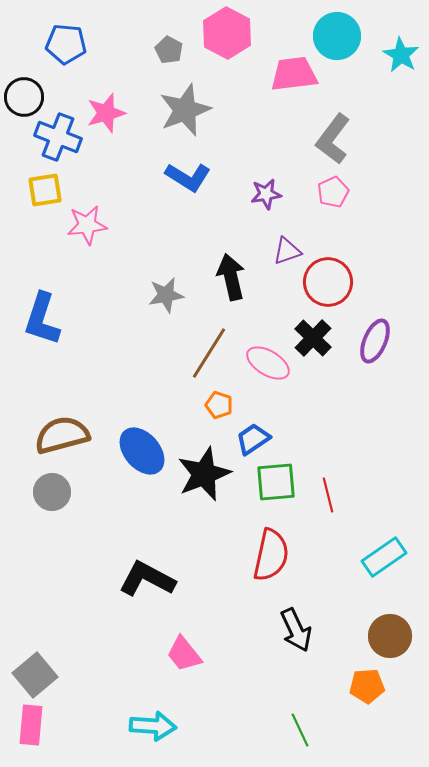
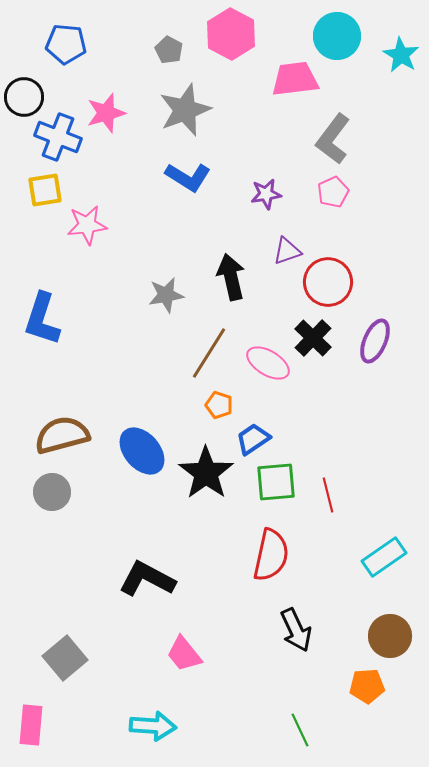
pink hexagon at (227, 33): moved 4 px right, 1 px down
pink trapezoid at (294, 74): moved 1 px right, 5 px down
black star at (204, 474): moved 2 px right, 1 px up; rotated 14 degrees counterclockwise
gray square at (35, 675): moved 30 px right, 17 px up
